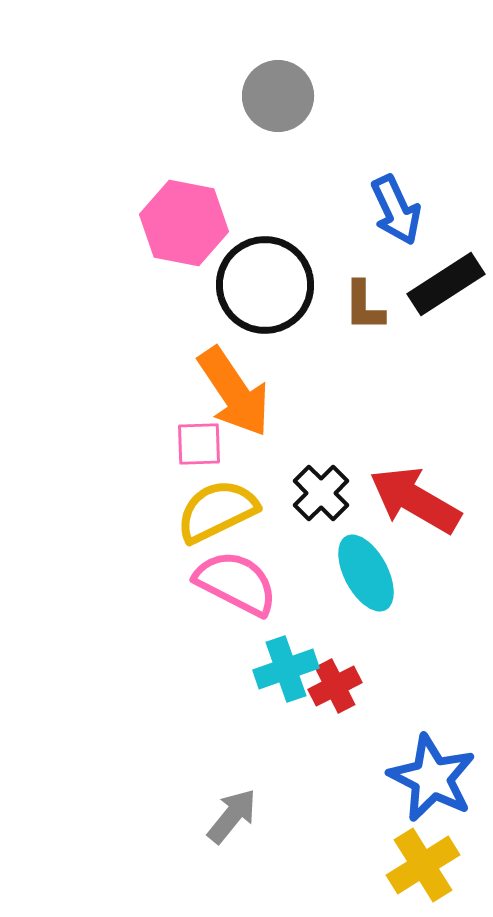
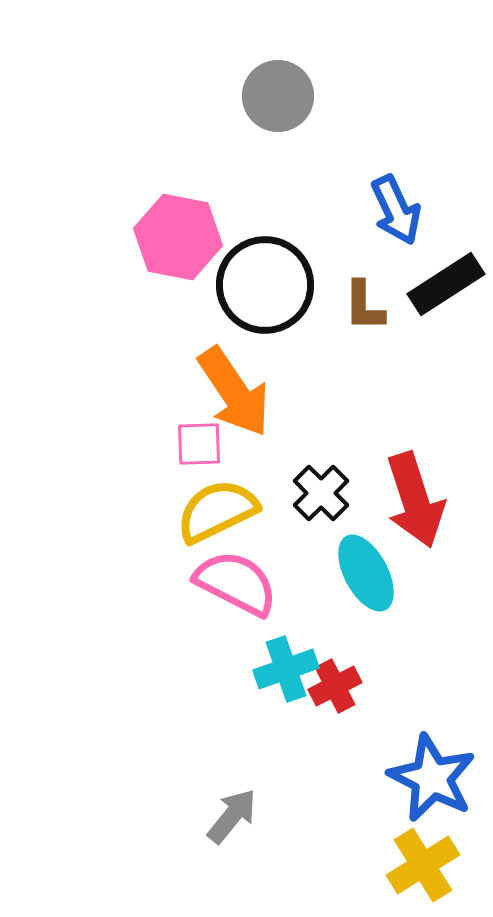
pink hexagon: moved 6 px left, 14 px down
red arrow: rotated 138 degrees counterclockwise
